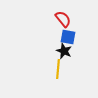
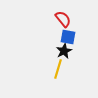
black star: rotated 21 degrees clockwise
yellow line: rotated 12 degrees clockwise
